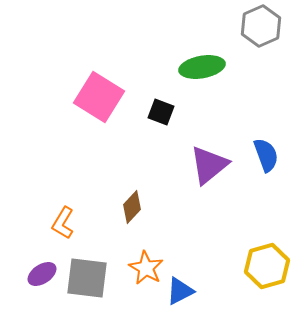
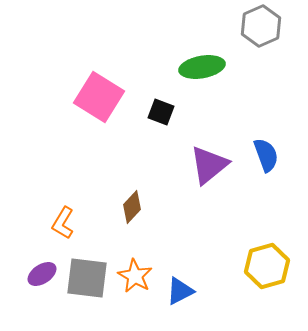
orange star: moved 11 px left, 8 px down
